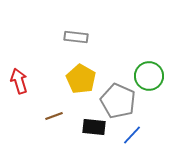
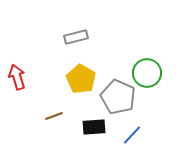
gray rectangle: rotated 20 degrees counterclockwise
green circle: moved 2 px left, 3 px up
red arrow: moved 2 px left, 4 px up
gray pentagon: moved 4 px up
black rectangle: rotated 10 degrees counterclockwise
